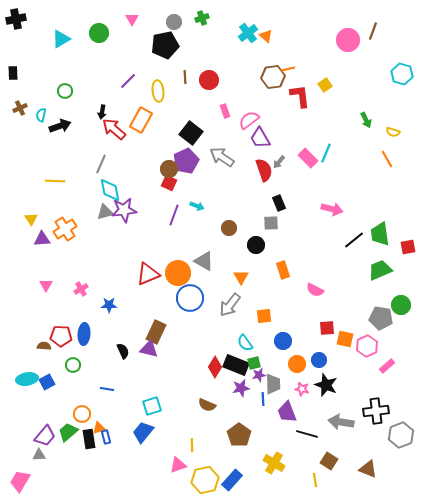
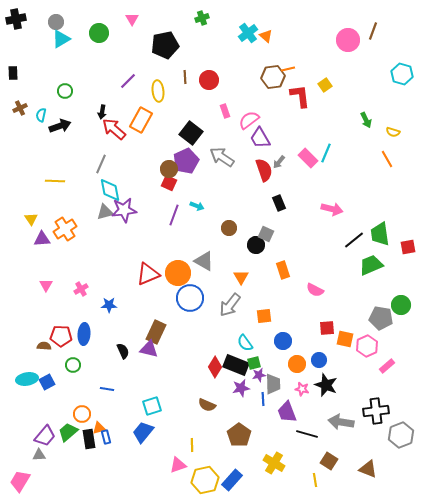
gray circle at (174, 22): moved 118 px left
gray square at (271, 223): moved 5 px left, 11 px down; rotated 28 degrees clockwise
green trapezoid at (380, 270): moved 9 px left, 5 px up
